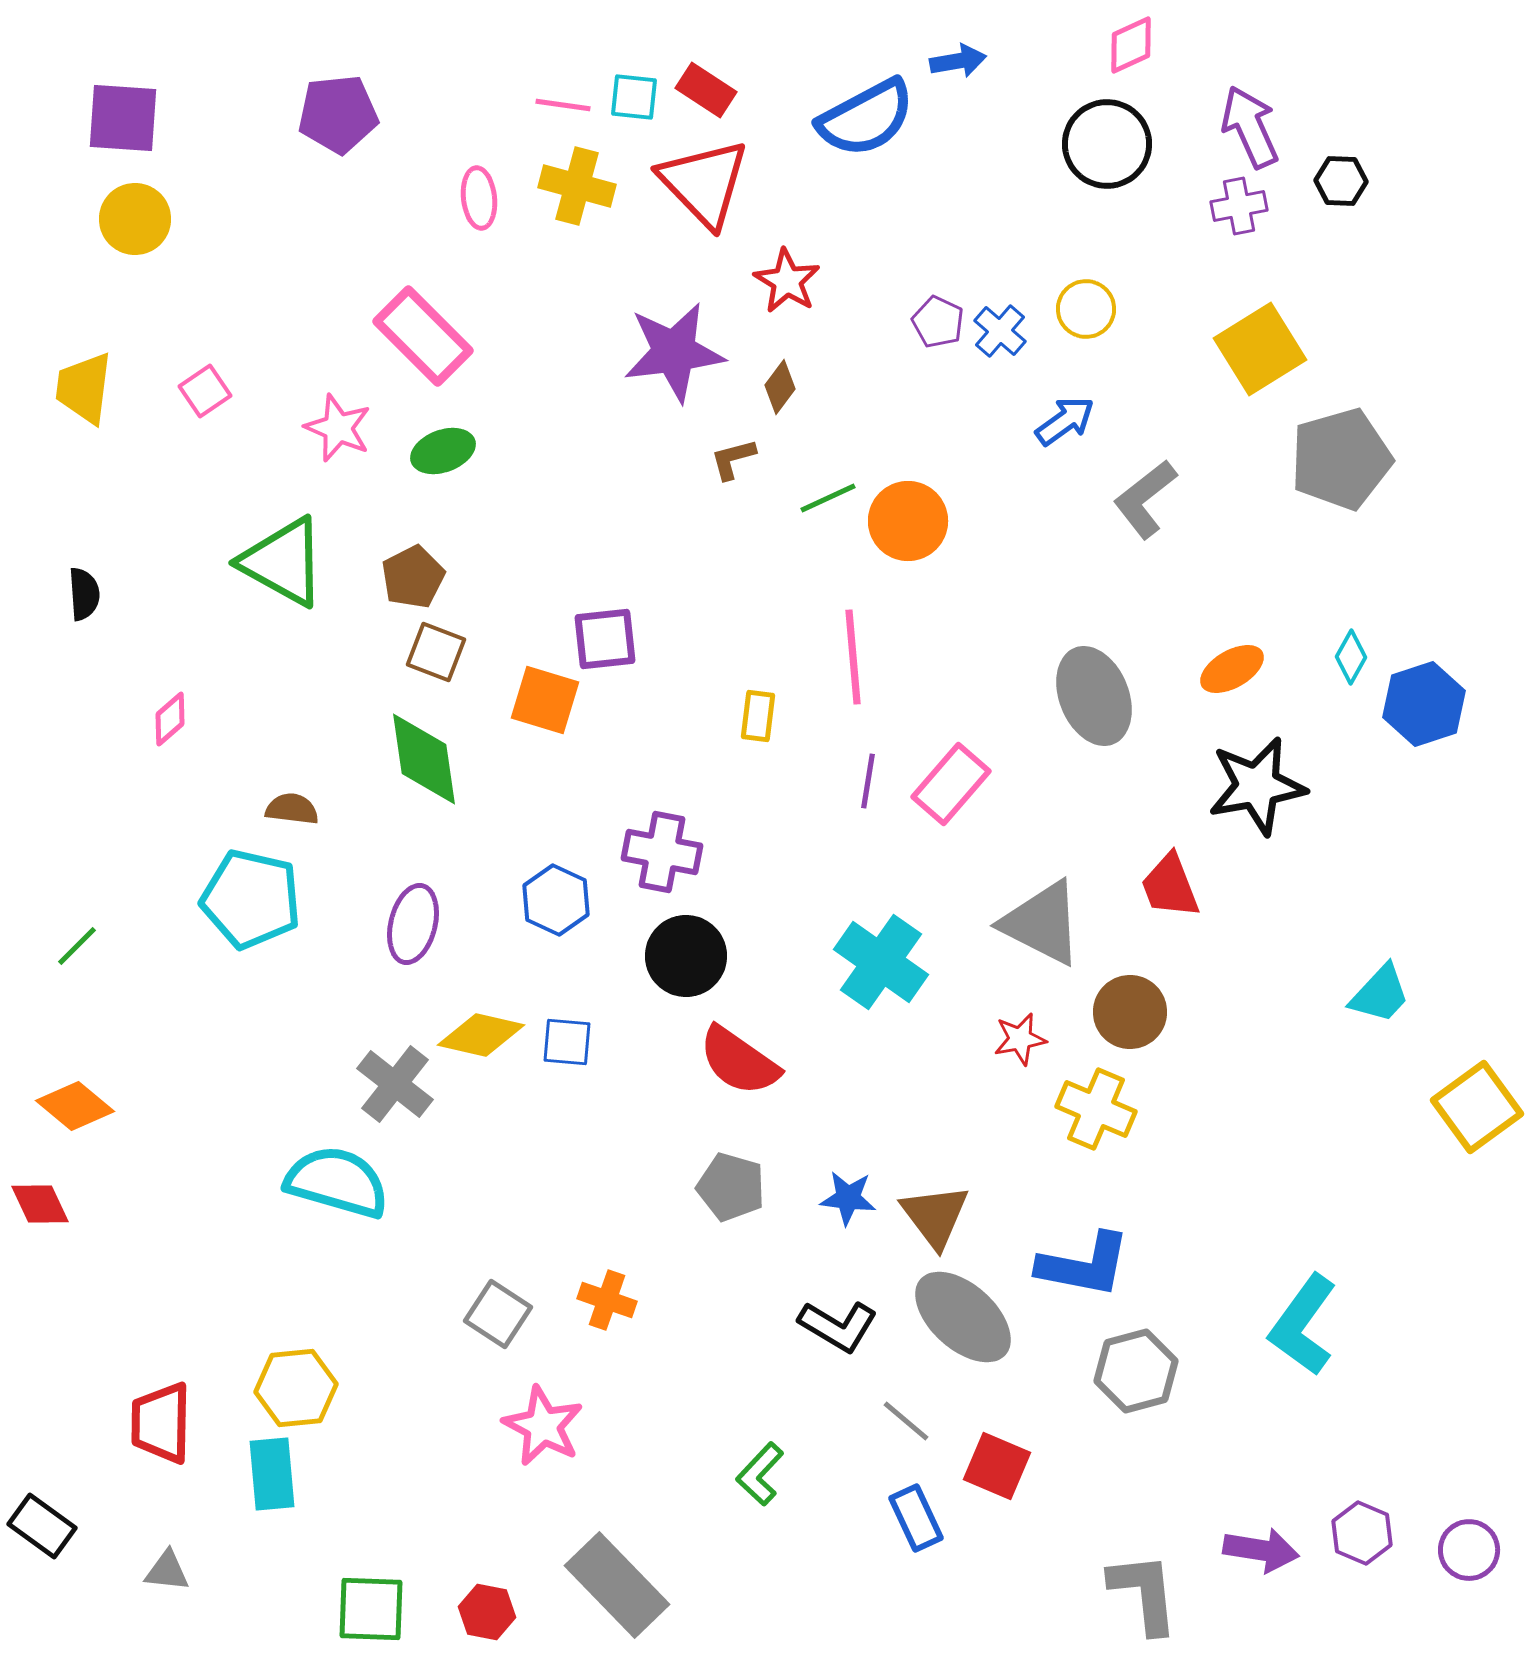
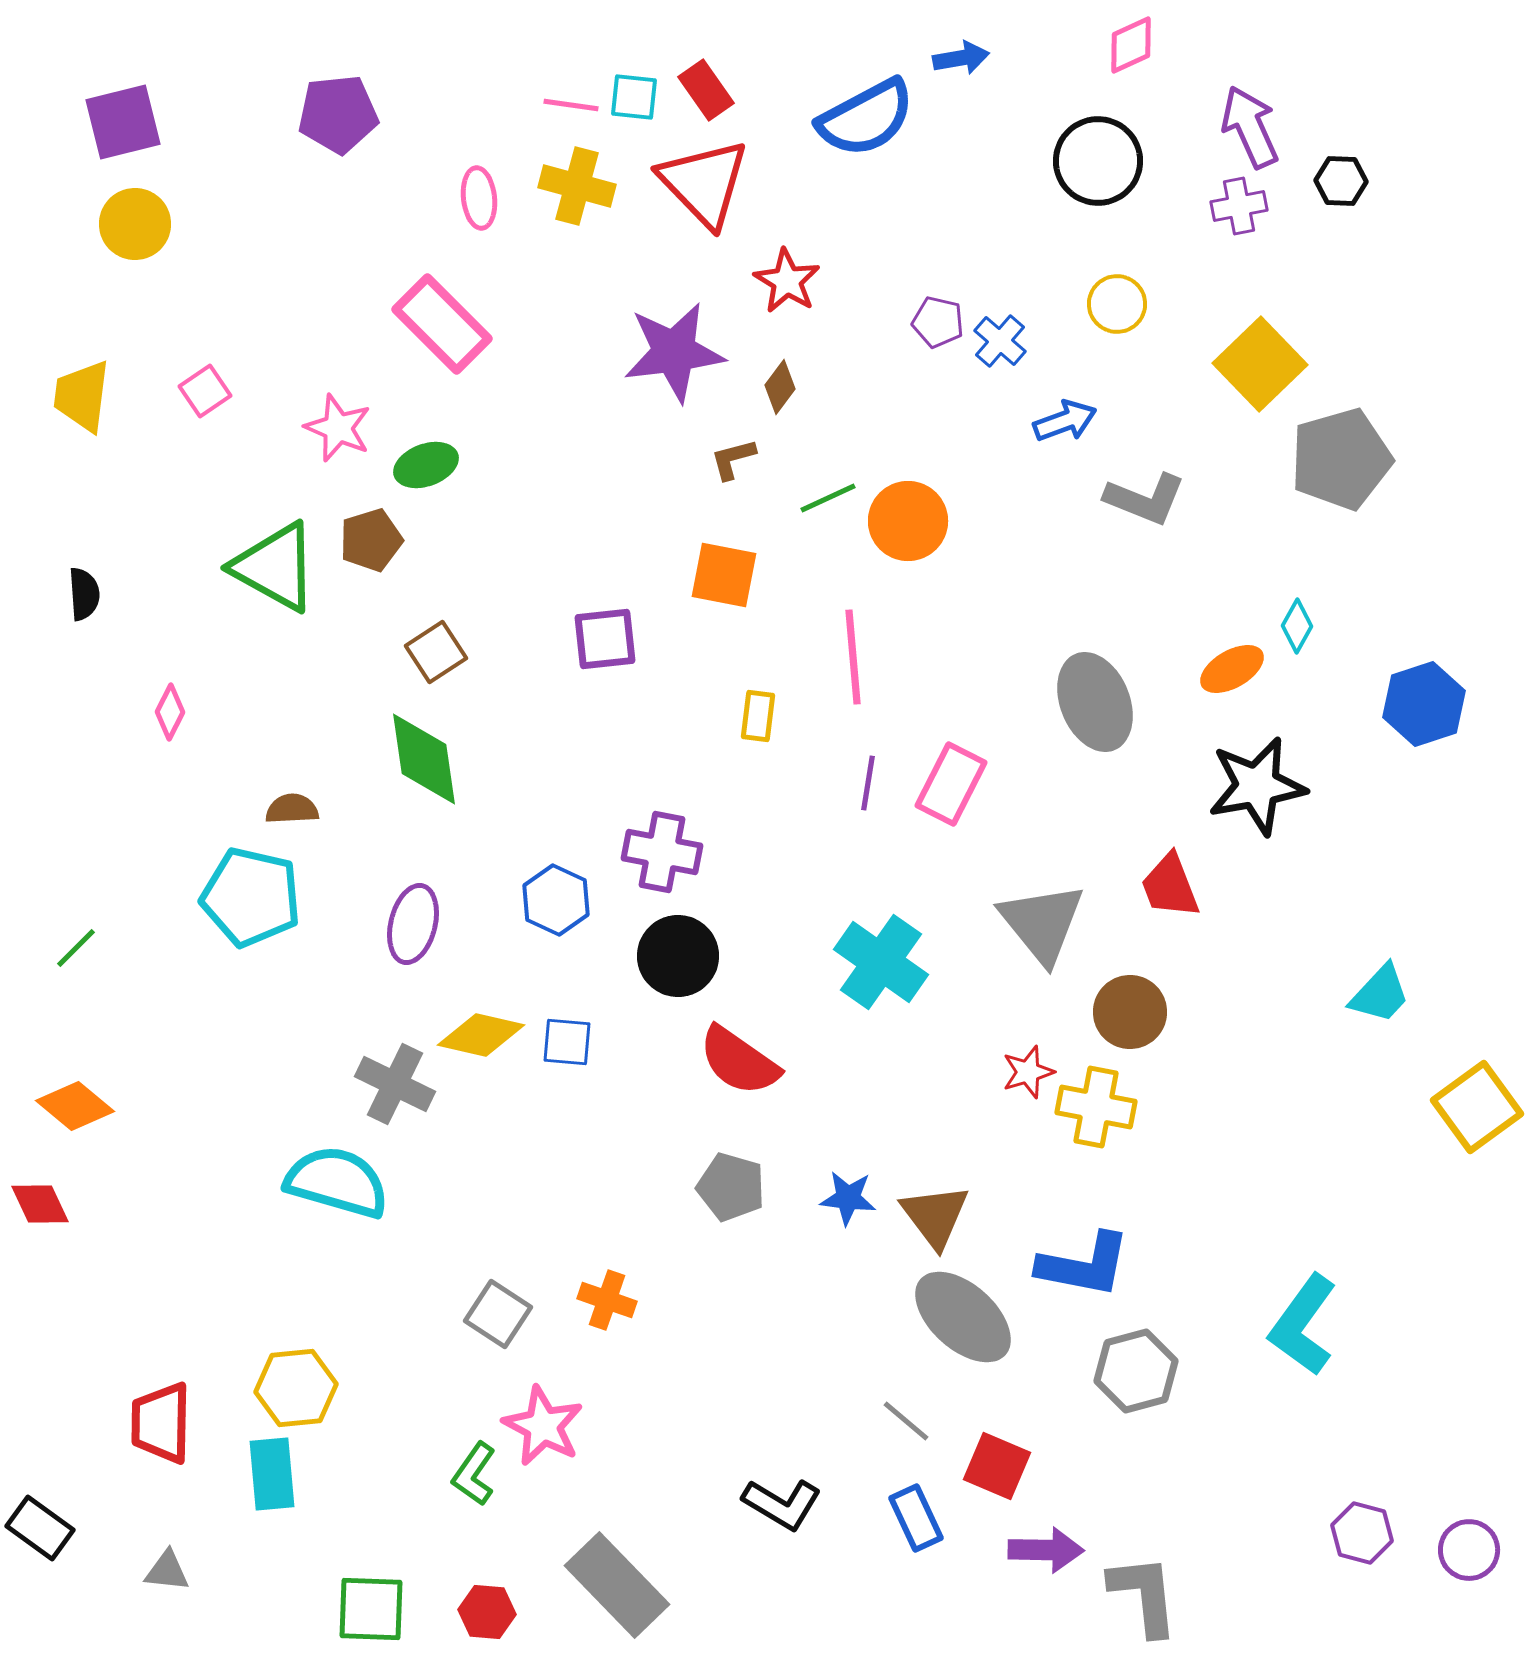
blue arrow at (958, 61): moved 3 px right, 3 px up
red rectangle at (706, 90): rotated 22 degrees clockwise
pink line at (563, 105): moved 8 px right
purple square at (123, 118): moved 4 px down; rotated 18 degrees counterclockwise
black circle at (1107, 144): moved 9 px left, 17 px down
yellow circle at (135, 219): moved 5 px down
yellow circle at (1086, 309): moved 31 px right, 5 px up
purple pentagon at (938, 322): rotated 12 degrees counterclockwise
blue cross at (1000, 331): moved 10 px down
pink rectangle at (423, 336): moved 19 px right, 12 px up
yellow square at (1260, 349): moved 15 px down; rotated 12 degrees counterclockwise
yellow trapezoid at (84, 388): moved 2 px left, 8 px down
blue arrow at (1065, 421): rotated 16 degrees clockwise
green ellipse at (443, 451): moved 17 px left, 14 px down
gray L-shape at (1145, 499): rotated 120 degrees counterclockwise
green triangle at (283, 562): moved 8 px left, 5 px down
brown pentagon at (413, 577): moved 42 px left, 37 px up; rotated 10 degrees clockwise
brown square at (436, 652): rotated 36 degrees clockwise
cyan diamond at (1351, 657): moved 54 px left, 31 px up
gray ellipse at (1094, 696): moved 1 px right, 6 px down
orange square at (545, 700): moved 179 px right, 125 px up; rotated 6 degrees counterclockwise
pink diamond at (170, 719): moved 7 px up; rotated 22 degrees counterclockwise
purple line at (868, 781): moved 2 px down
pink rectangle at (951, 784): rotated 14 degrees counterclockwise
brown semicircle at (292, 809): rotated 10 degrees counterclockwise
cyan pentagon at (251, 899): moved 2 px up
gray triangle at (1042, 923): rotated 24 degrees clockwise
green line at (77, 946): moved 1 px left, 2 px down
black circle at (686, 956): moved 8 px left
red star at (1020, 1039): moved 8 px right, 33 px down; rotated 6 degrees counterclockwise
gray cross at (395, 1084): rotated 12 degrees counterclockwise
yellow cross at (1096, 1109): moved 2 px up; rotated 12 degrees counterclockwise
black L-shape at (838, 1326): moved 56 px left, 178 px down
green L-shape at (760, 1474): moved 286 px left; rotated 8 degrees counterclockwise
black rectangle at (42, 1526): moved 2 px left, 2 px down
purple hexagon at (1362, 1533): rotated 8 degrees counterclockwise
purple arrow at (1261, 1550): moved 215 px left; rotated 8 degrees counterclockwise
gray L-shape at (1144, 1593): moved 2 px down
red hexagon at (487, 1612): rotated 6 degrees counterclockwise
